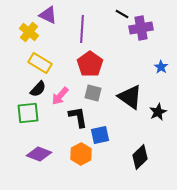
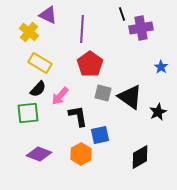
black line: rotated 40 degrees clockwise
gray square: moved 10 px right
black L-shape: moved 1 px up
black diamond: rotated 15 degrees clockwise
